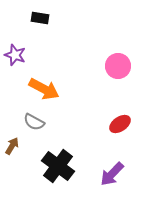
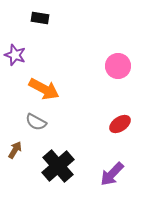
gray semicircle: moved 2 px right
brown arrow: moved 3 px right, 4 px down
black cross: rotated 12 degrees clockwise
